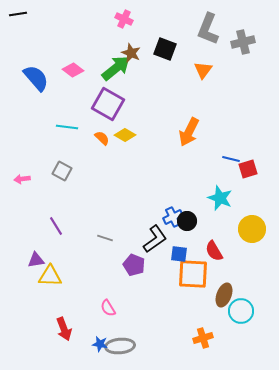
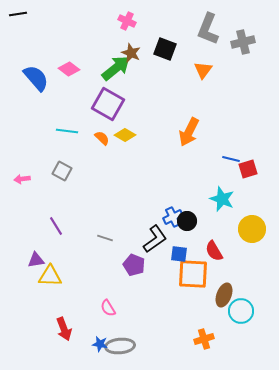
pink cross: moved 3 px right, 2 px down
pink diamond: moved 4 px left, 1 px up
cyan line: moved 4 px down
cyan star: moved 2 px right, 1 px down
orange cross: moved 1 px right, 1 px down
